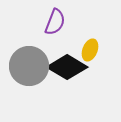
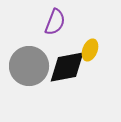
black diamond: rotated 42 degrees counterclockwise
